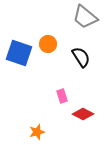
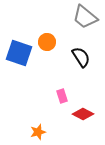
orange circle: moved 1 px left, 2 px up
orange star: moved 1 px right
